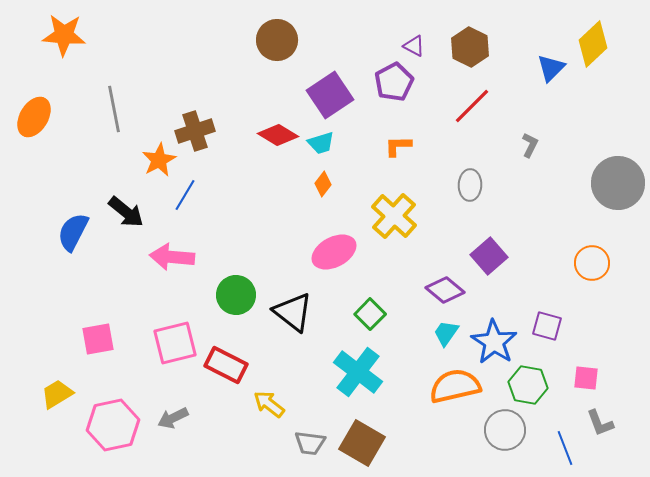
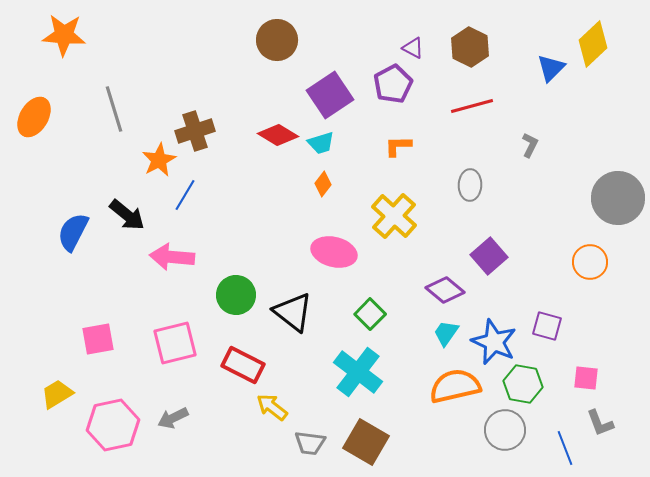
purple triangle at (414, 46): moved 1 px left, 2 px down
purple pentagon at (394, 82): moved 1 px left, 2 px down
red line at (472, 106): rotated 30 degrees clockwise
gray line at (114, 109): rotated 6 degrees counterclockwise
gray circle at (618, 183): moved 15 px down
black arrow at (126, 212): moved 1 px right, 3 px down
pink ellipse at (334, 252): rotated 42 degrees clockwise
orange circle at (592, 263): moved 2 px left, 1 px up
blue star at (494, 342): rotated 9 degrees counterclockwise
red rectangle at (226, 365): moved 17 px right
green hexagon at (528, 385): moved 5 px left, 1 px up
yellow arrow at (269, 404): moved 3 px right, 3 px down
brown square at (362, 443): moved 4 px right, 1 px up
